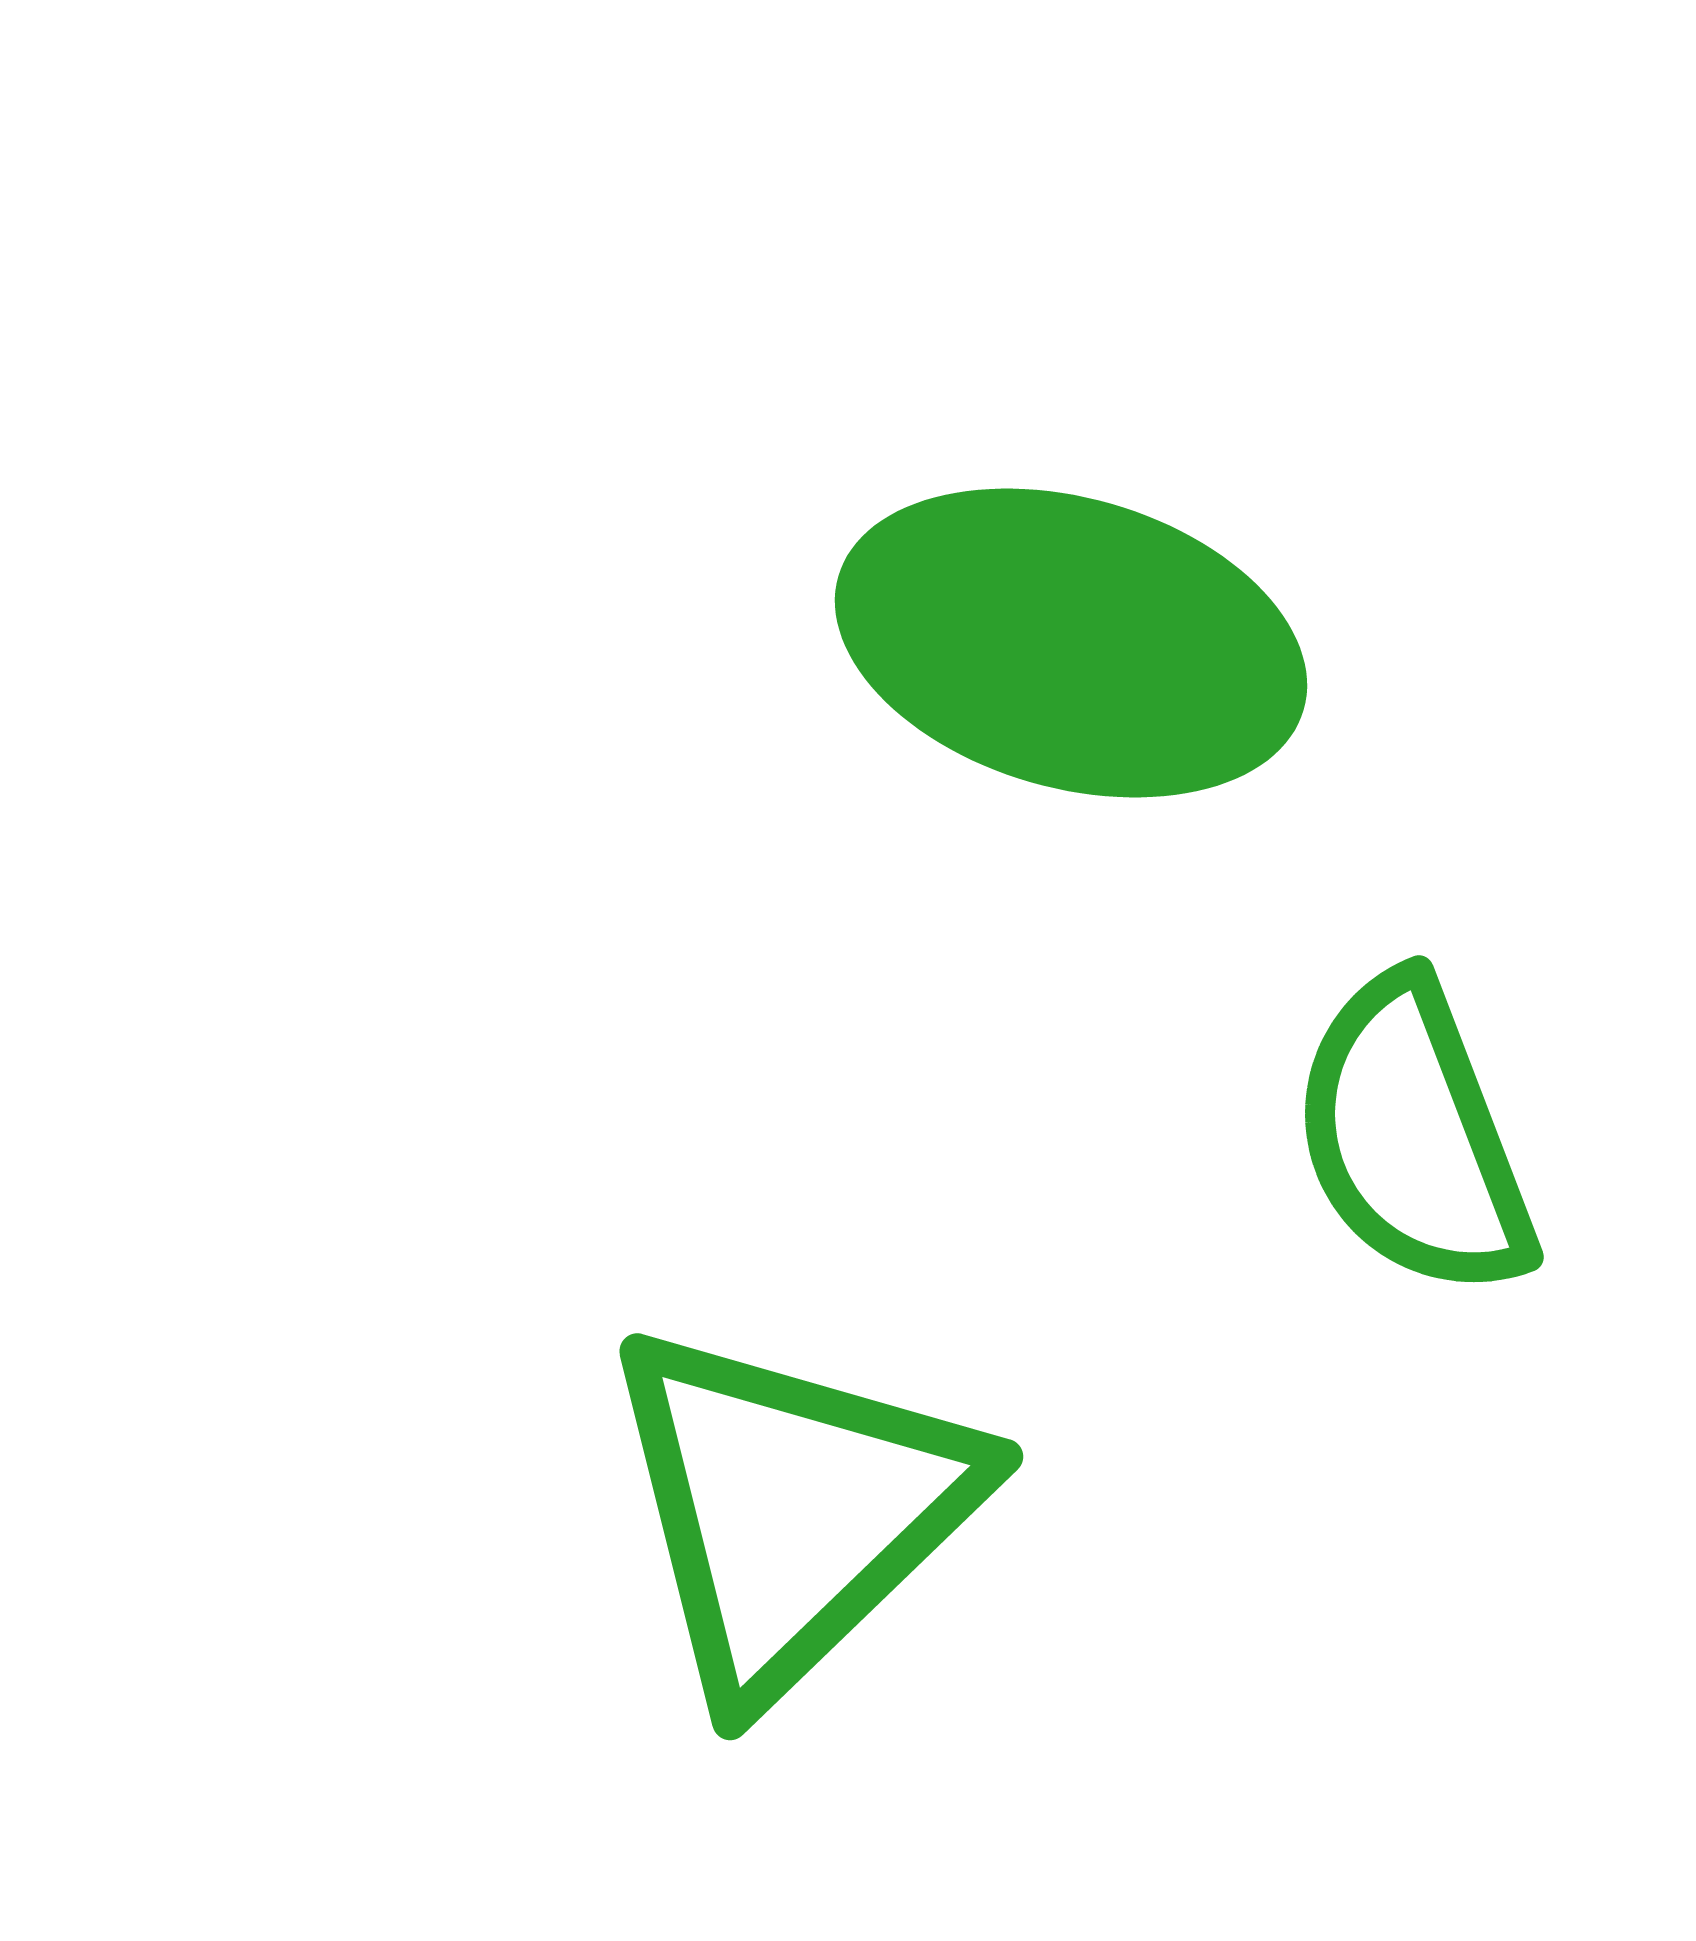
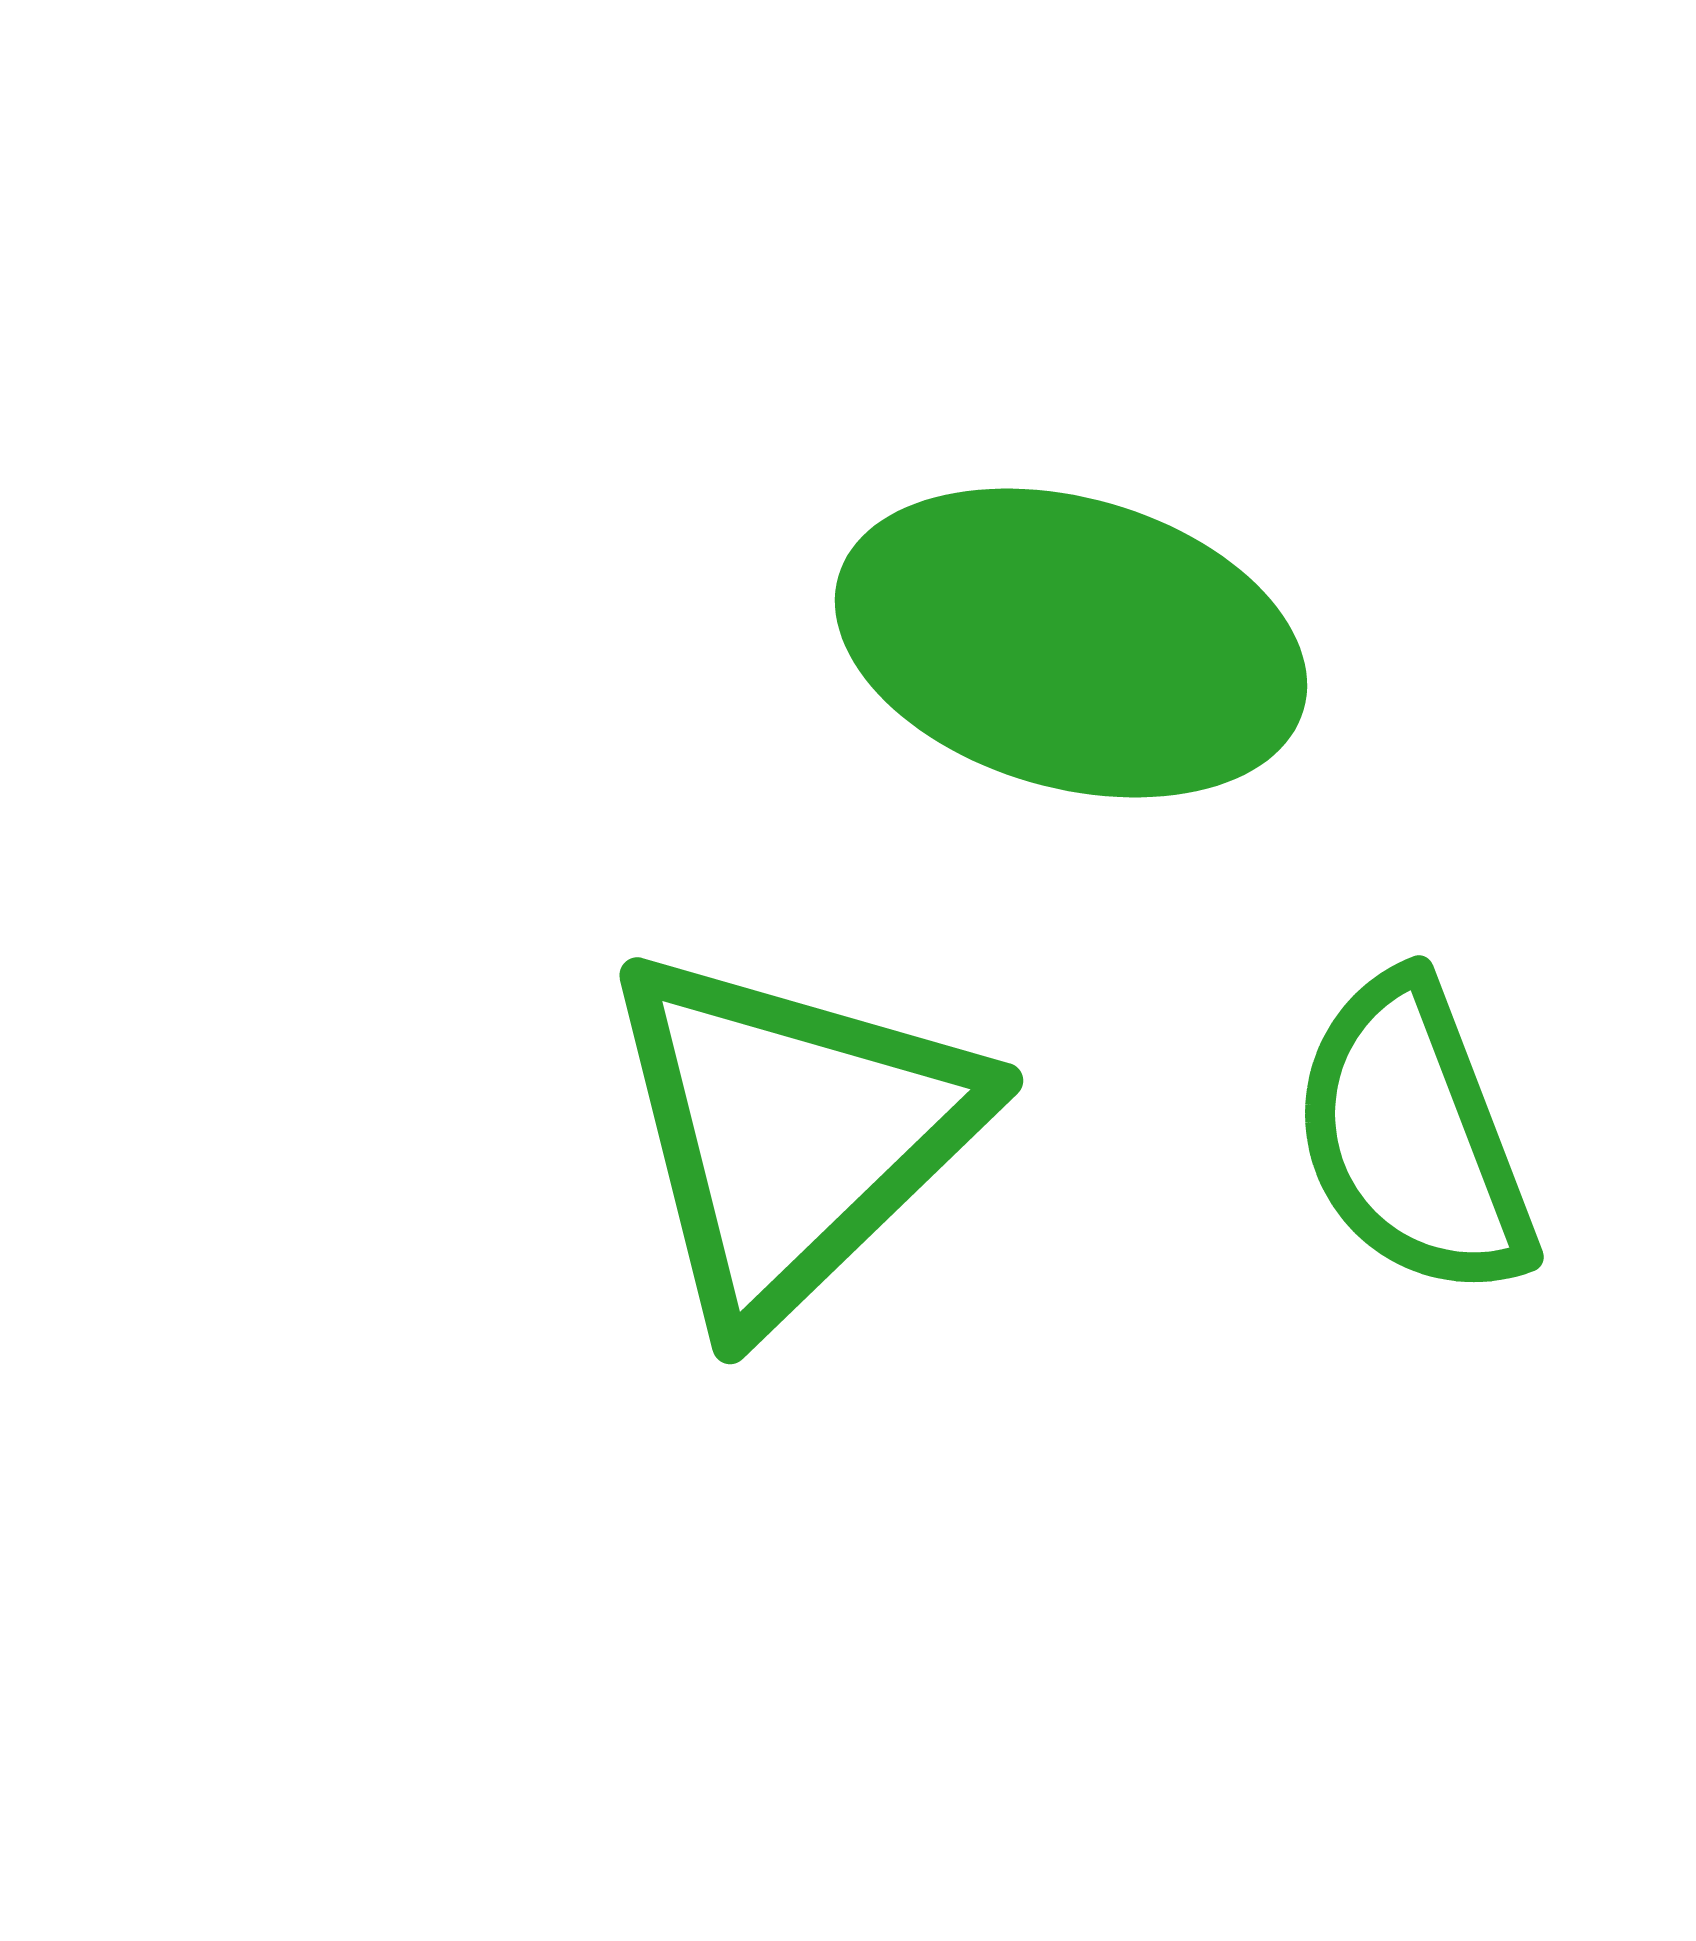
green triangle: moved 376 px up
